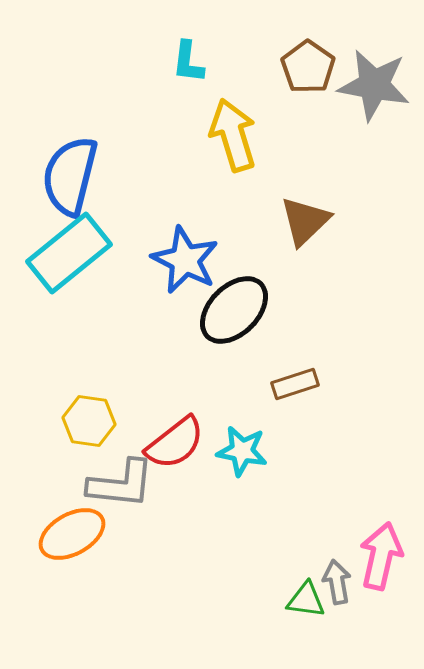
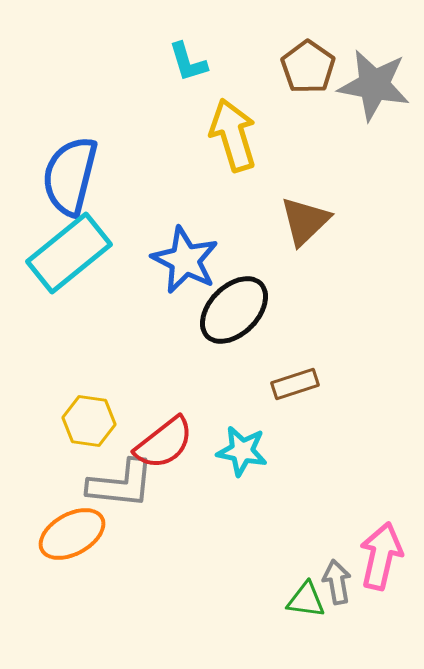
cyan L-shape: rotated 24 degrees counterclockwise
red semicircle: moved 11 px left
